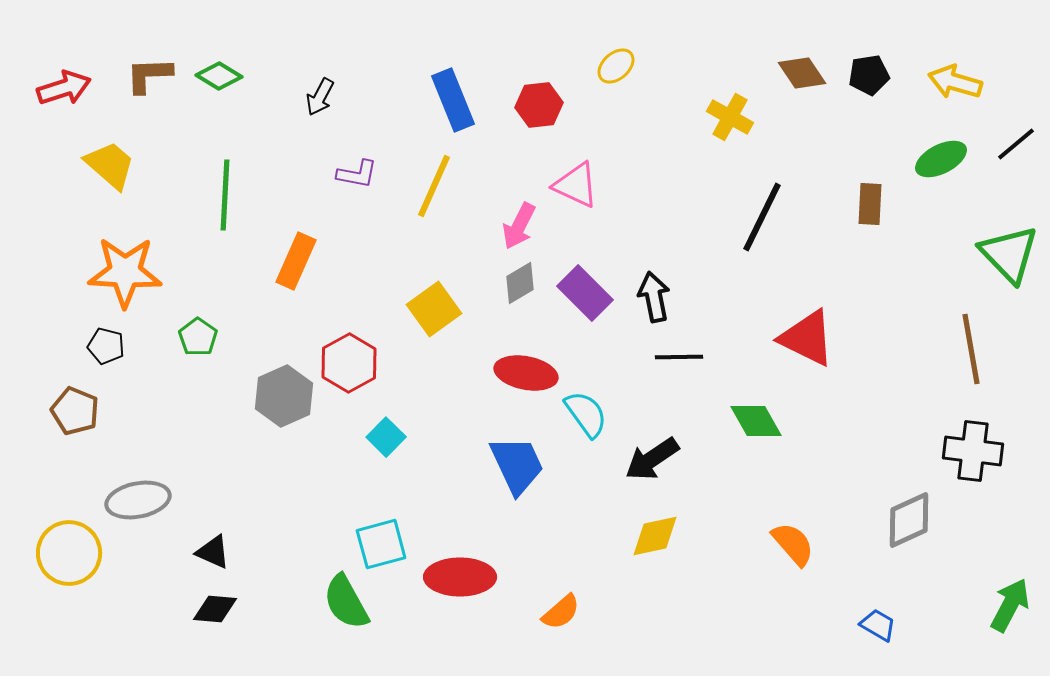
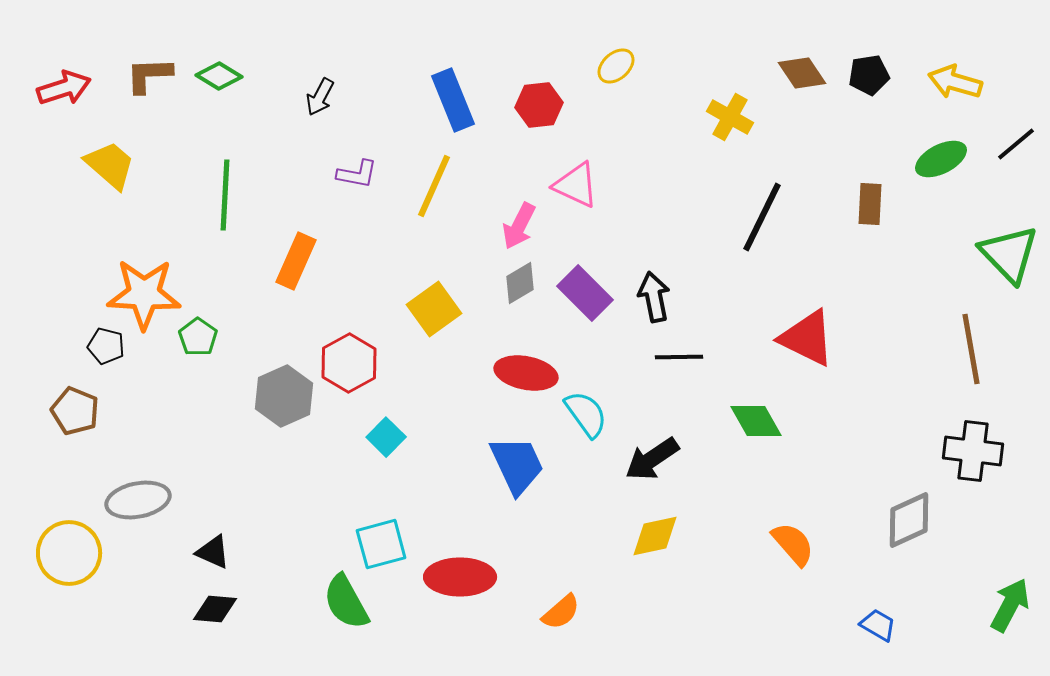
orange star at (125, 272): moved 19 px right, 22 px down
